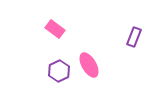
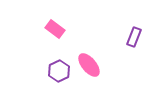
pink ellipse: rotated 10 degrees counterclockwise
